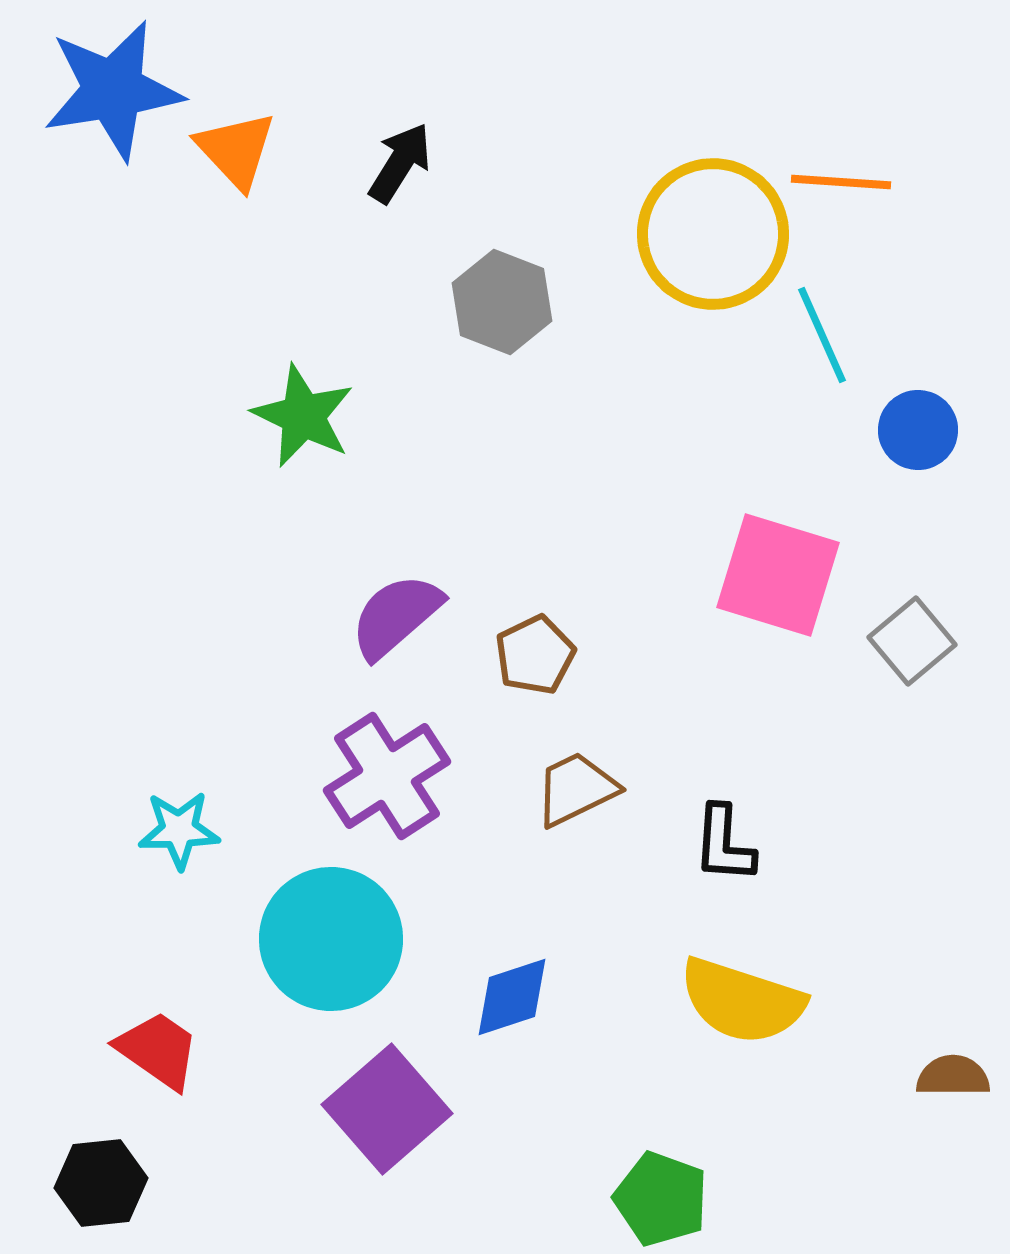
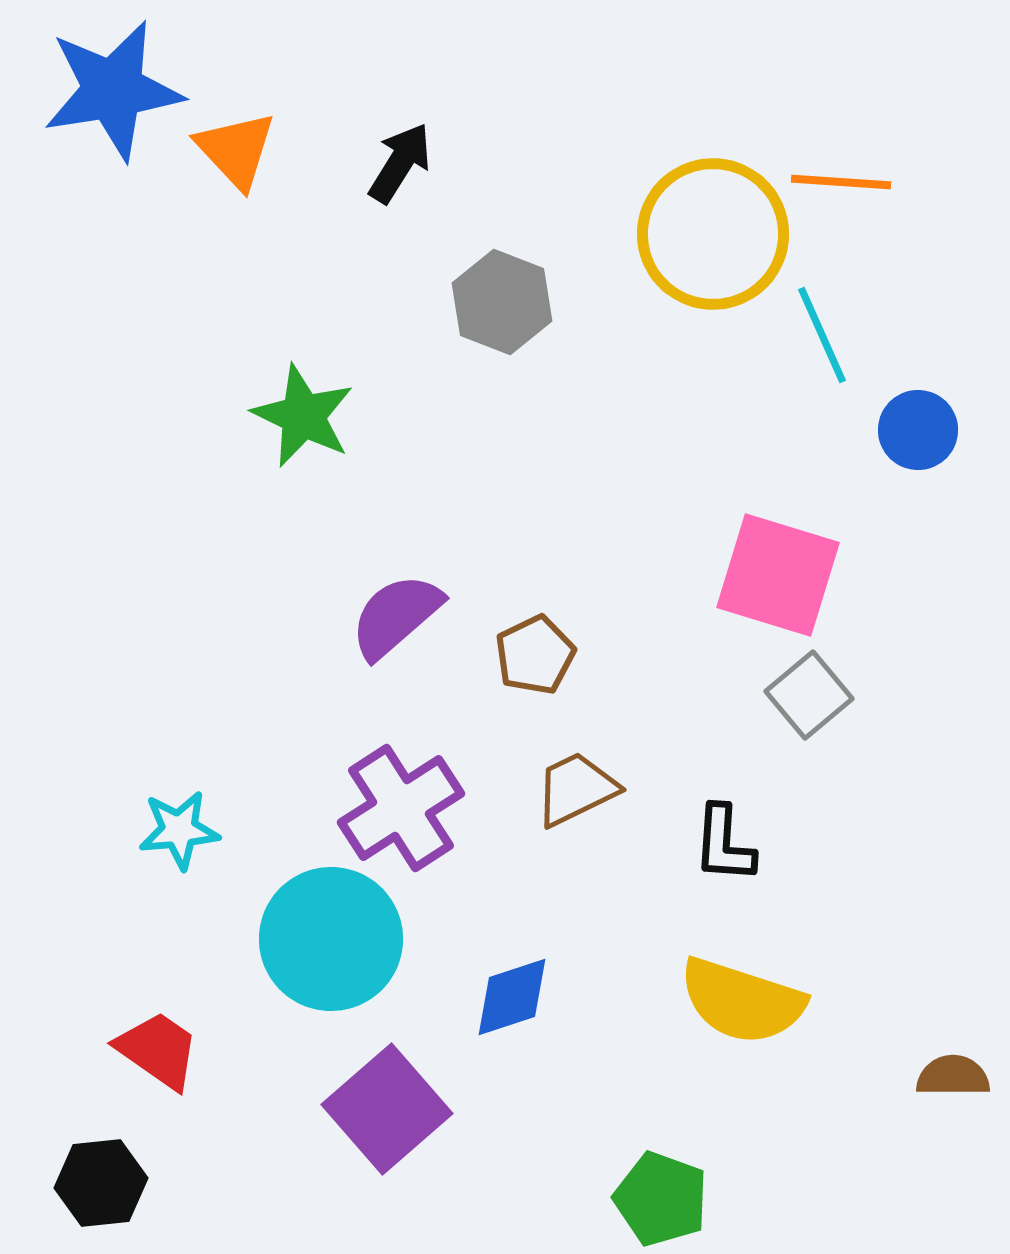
gray square: moved 103 px left, 54 px down
purple cross: moved 14 px right, 32 px down
cyan star: rotated 4 degrees counterclockwise
